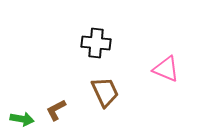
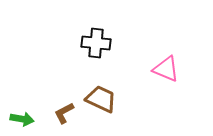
brown trapezoid: moved 4 px left, 7 px down; rotated 40 degrees counterclockwise
brown L-shape: moved 8 px right, 3 px down
